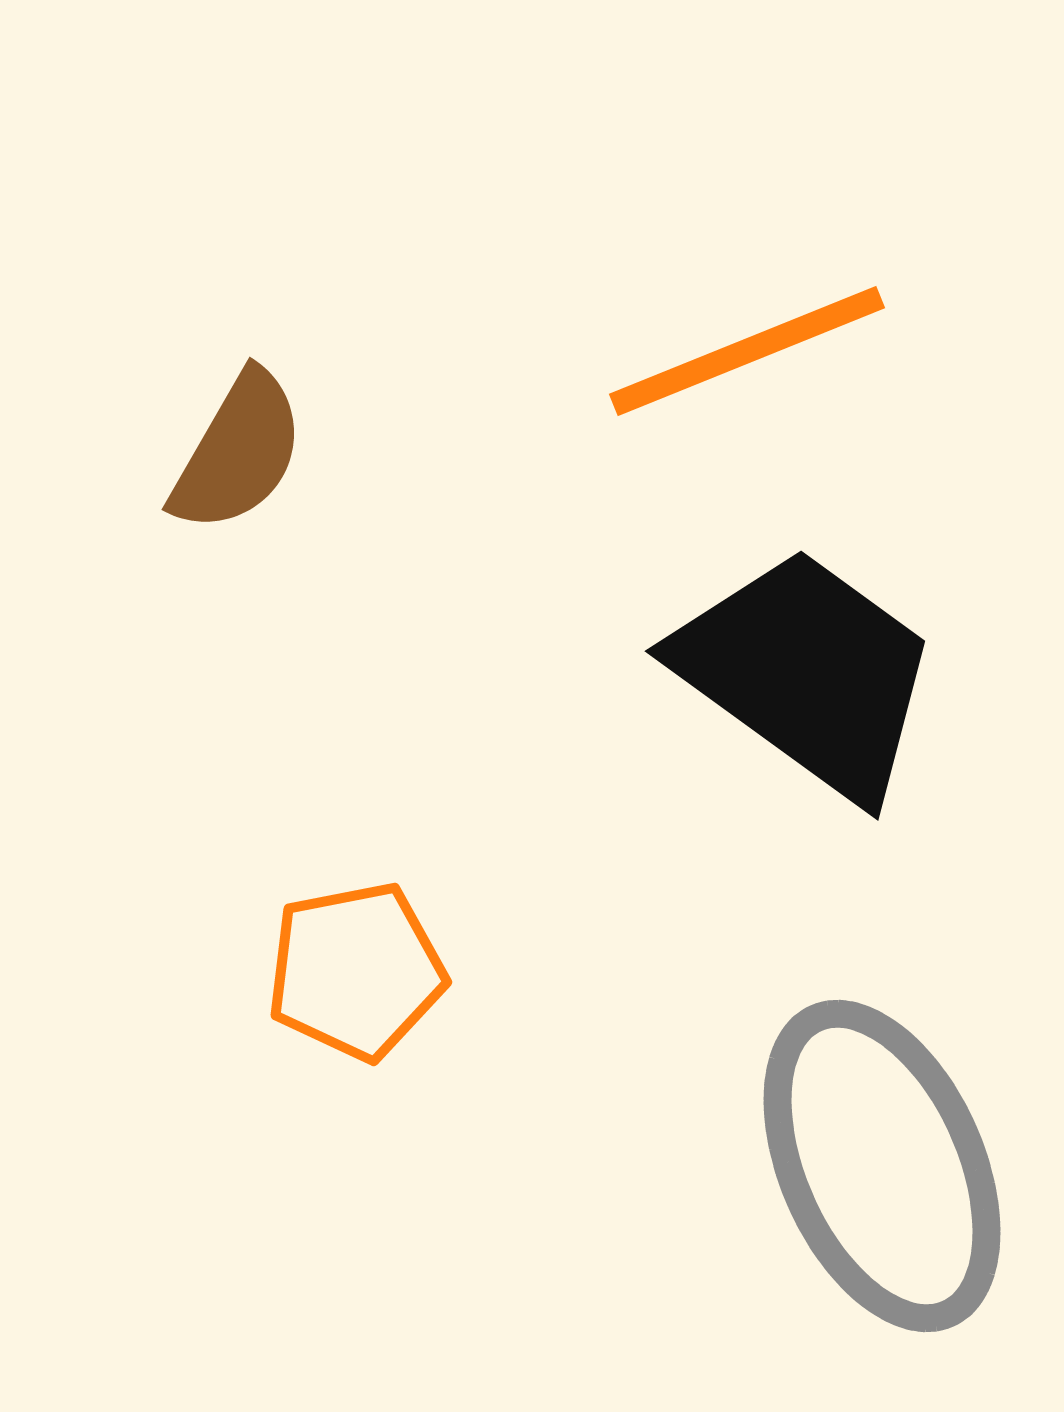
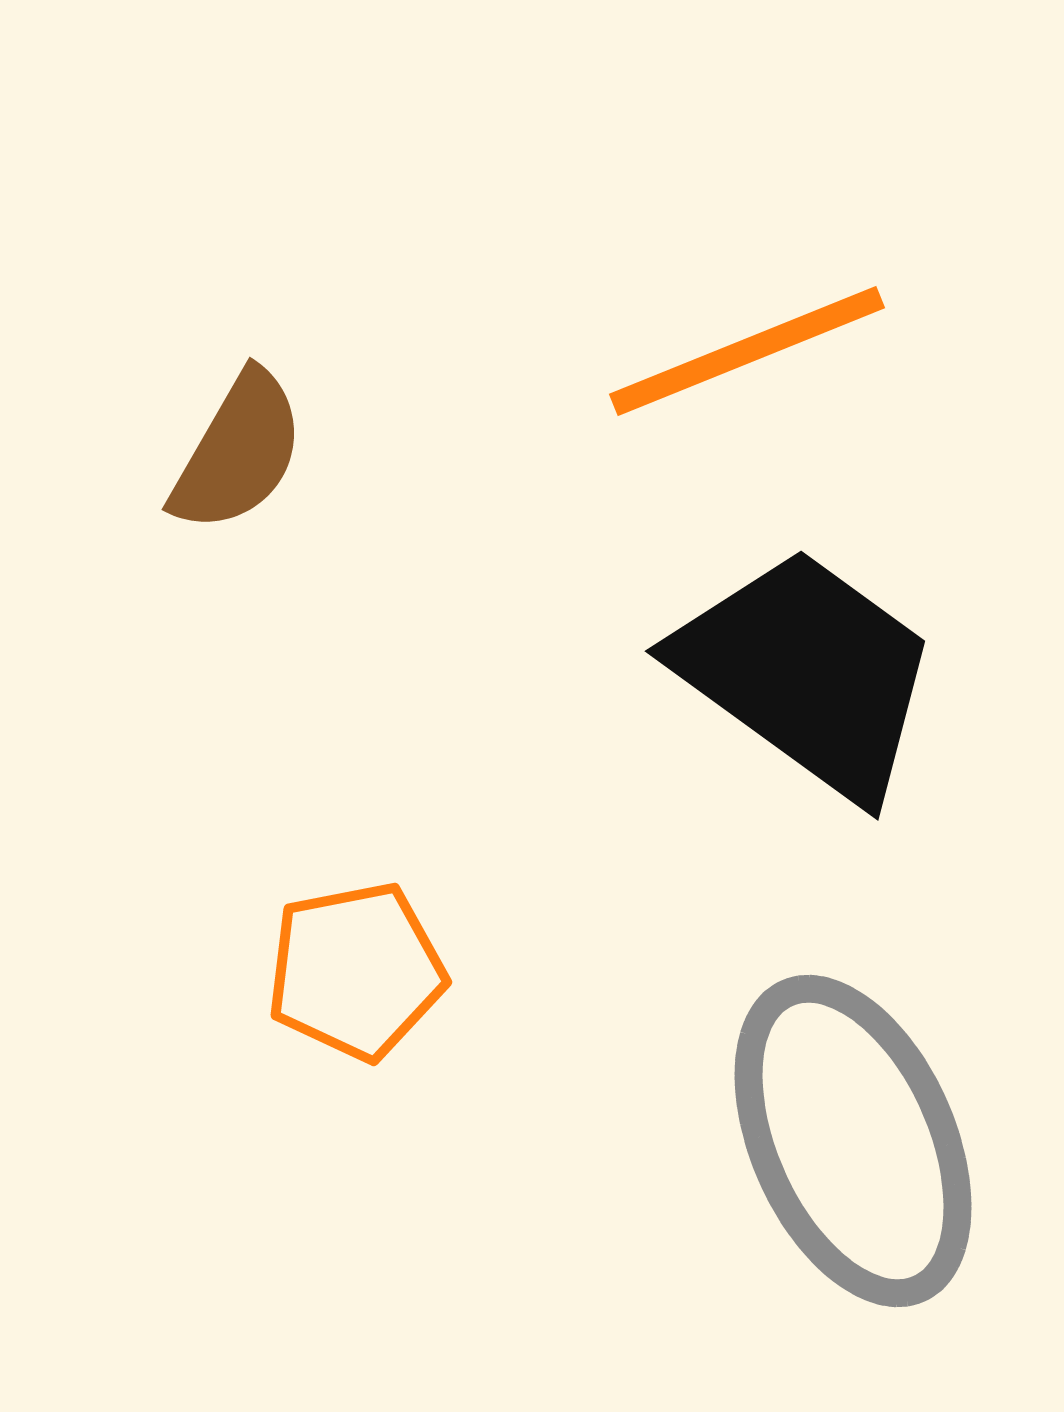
gray ellipse: moved 29 px left, 25 px up
